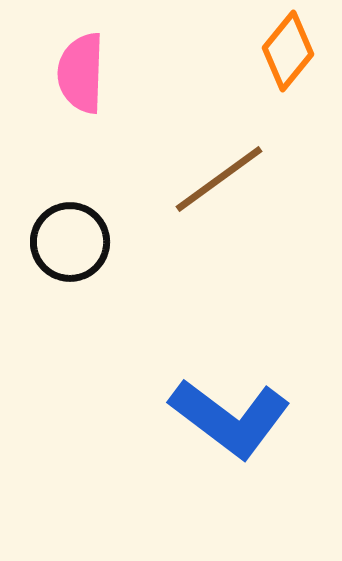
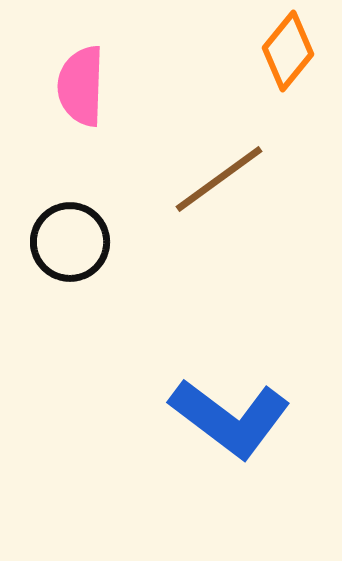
pink semicircle: moved 13 px down
